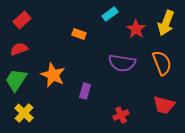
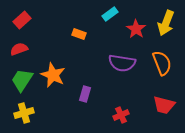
green trapezoid: moved 6 px right
purple rectangle: moved 3 px down
yellow cross: rotated 30 degrees clockwise
